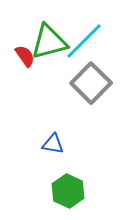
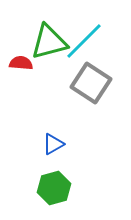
red semicircle: moved 4 px left, 7 px down; rotated 50 degrees counterclockwise
gray square: rotated 12 degrees counterclockwise
blue triangle: rotated 40 degrees counterclockwise
green hexagon: moved 14 px left, 3 px up; rotated 20 degrees clockwise
